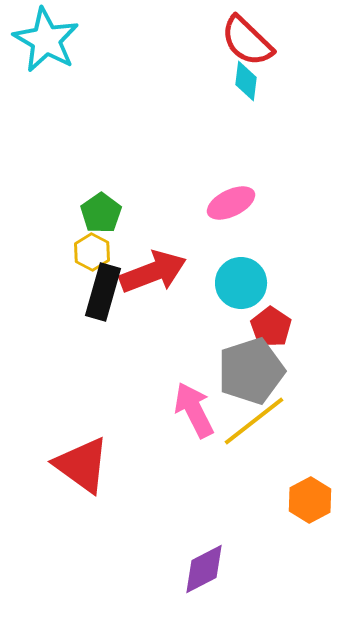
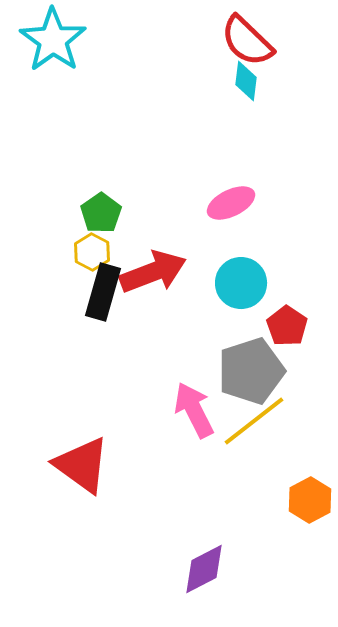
cyan star: moved 7 px right; rotated 6 degrees clockwise
red pentagon: moved 16 px right, 1 px up
